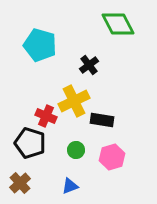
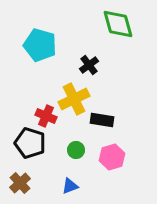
green diamond: rotated 12 degrees clockwise
yellow cross: moved 2 px up
